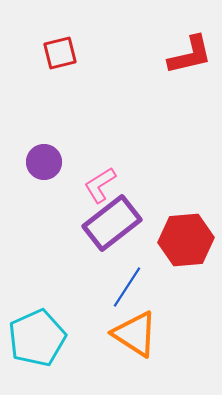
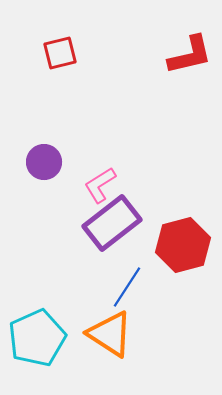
red hexagon: moved 3 px left, 5 px down; rotated 10 degrees counterclockwise
orange triangle: moved 25 px left
